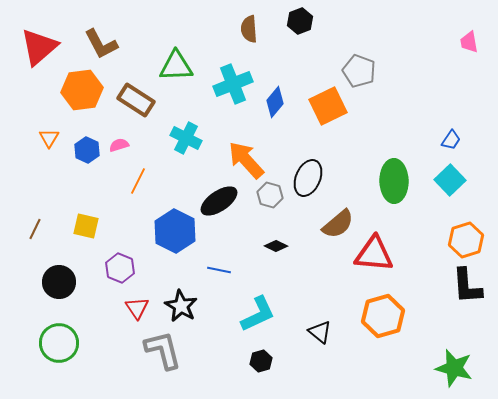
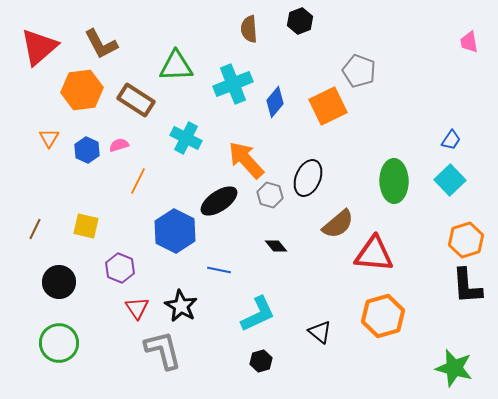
black diamond at (276, 246): rotated 25 degrees clockwise
